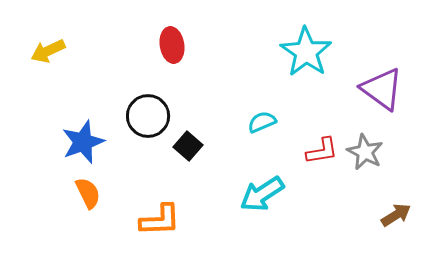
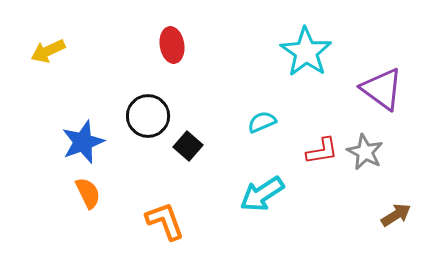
orange L-shape: moved 5 px right, 1 px down; rotated 108 degrees counterclockwise
